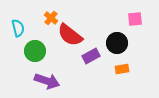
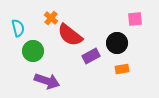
green circle: moved 2 px left
